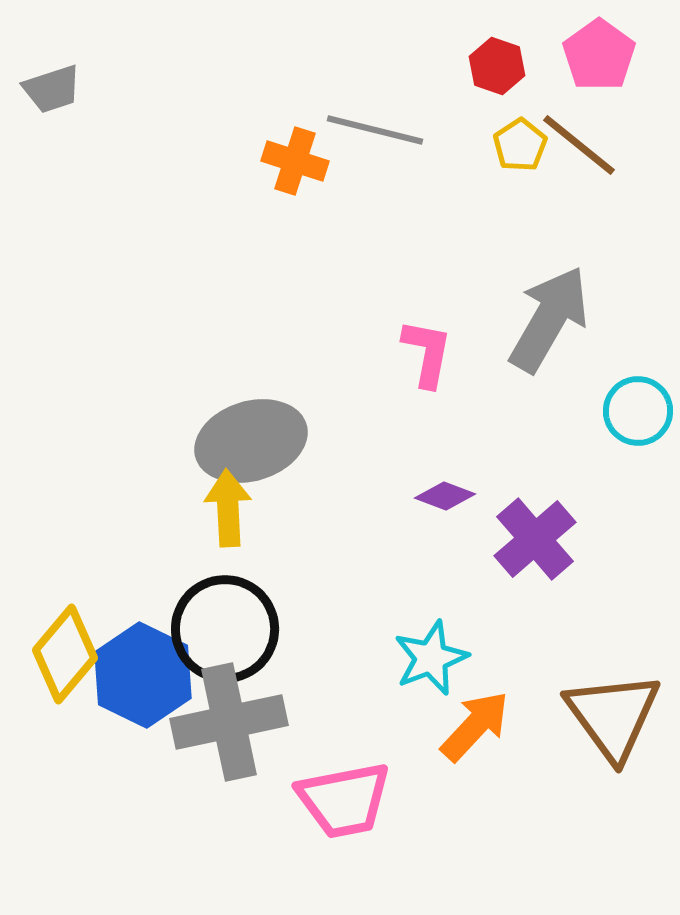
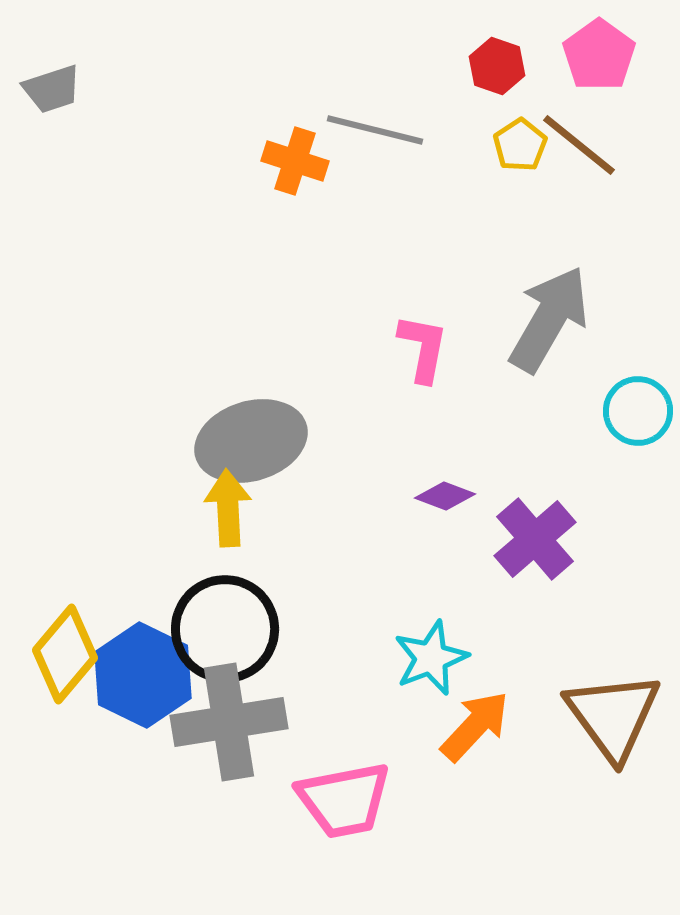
pink L-shape: moved 4 px left, 5 px up
gray cross: rotated 3 degrees clockwise
